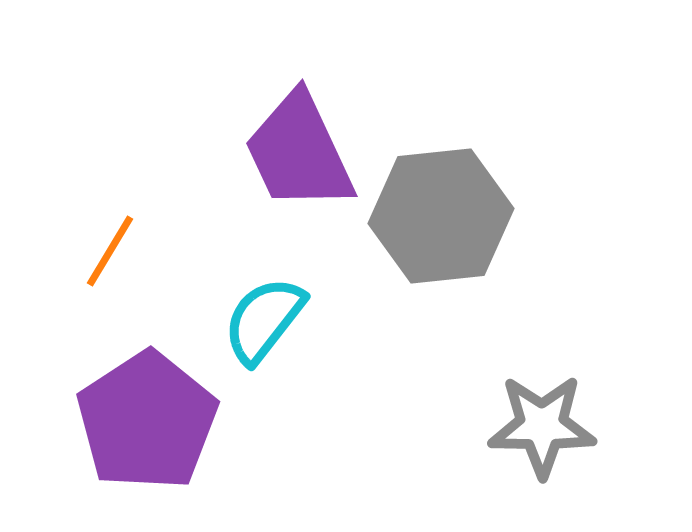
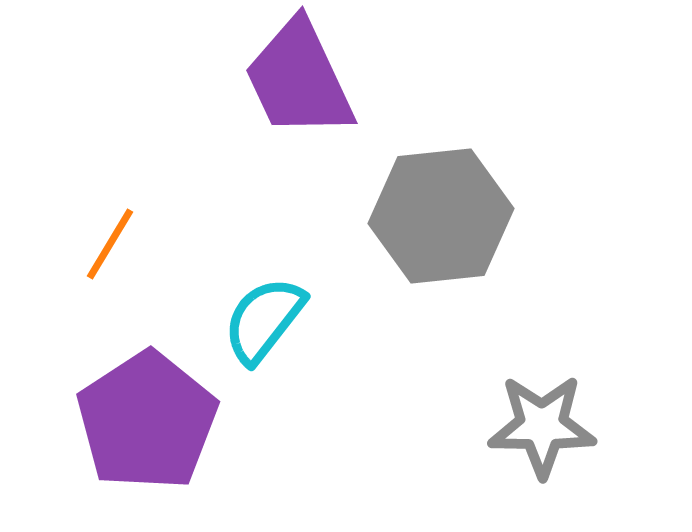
purple trapezoid: moved 73 px up
orange line: moved 7 px up
